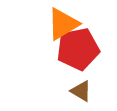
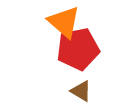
orange triangle: moved 1 px right, 2 px up; rotated 48 degrees counterclockwise
